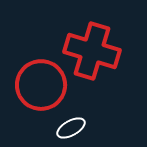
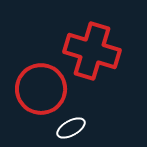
red circle: moved 4 px down
